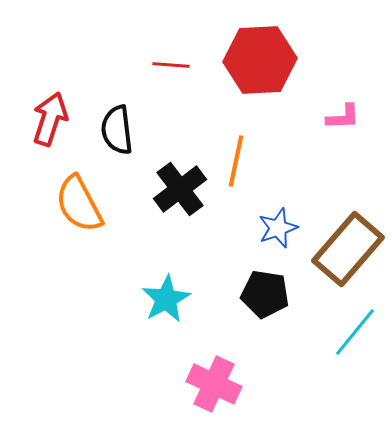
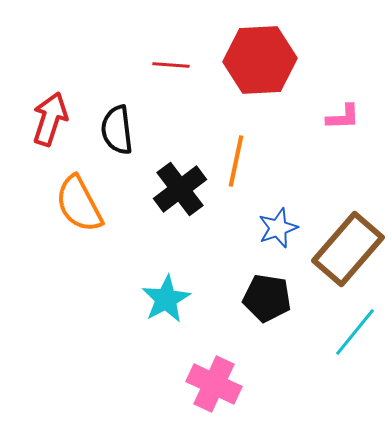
black pentagon: moved 2 px right, 4 px down
